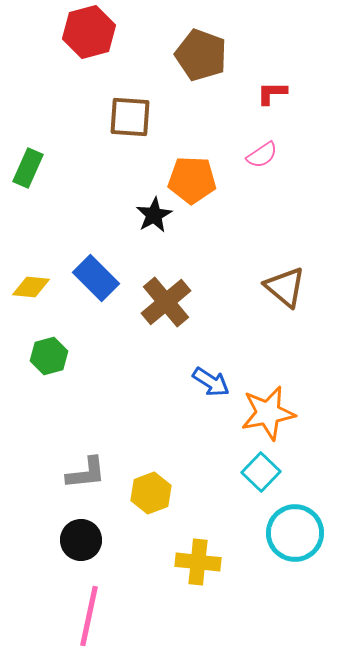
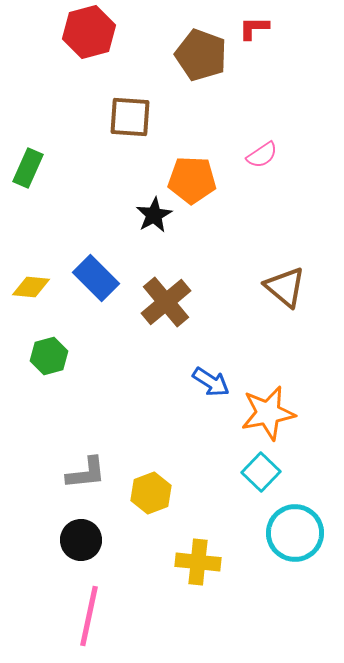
red L-shape: moved 18 px left, 65 px up
